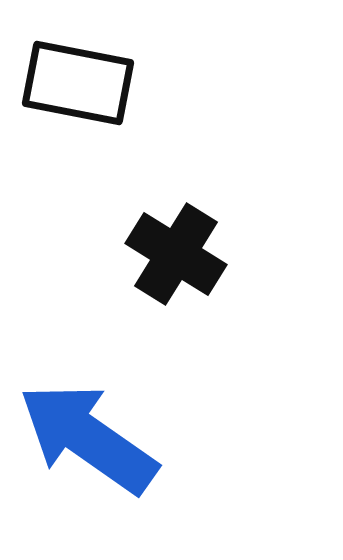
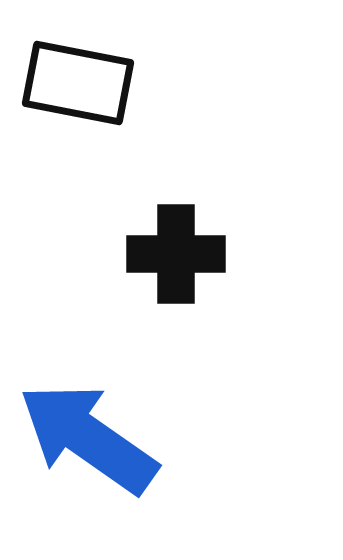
black cross: rotated 32 degrees counterclockwise
